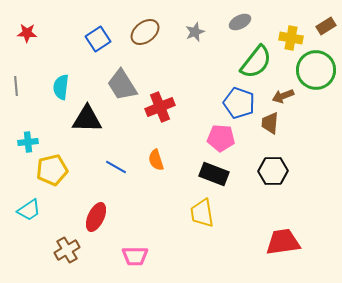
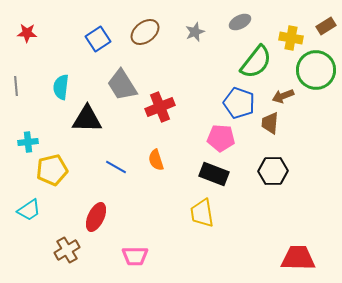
red trapezoid: moved 15 px right, 16 px down; rotated 9 degrees clockwise
